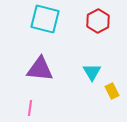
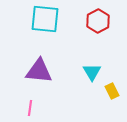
cyan square: rotated 8 degrees counterclockwise
purple triangle: moved 1 px left, 2 px down
